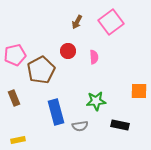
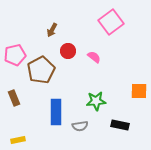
brown arrow: moved 25 px left, 8 px down
pink semicircle: rotated 48 degrees counterclockwise
blue rectangle: rotated 15 degrees clockwise
